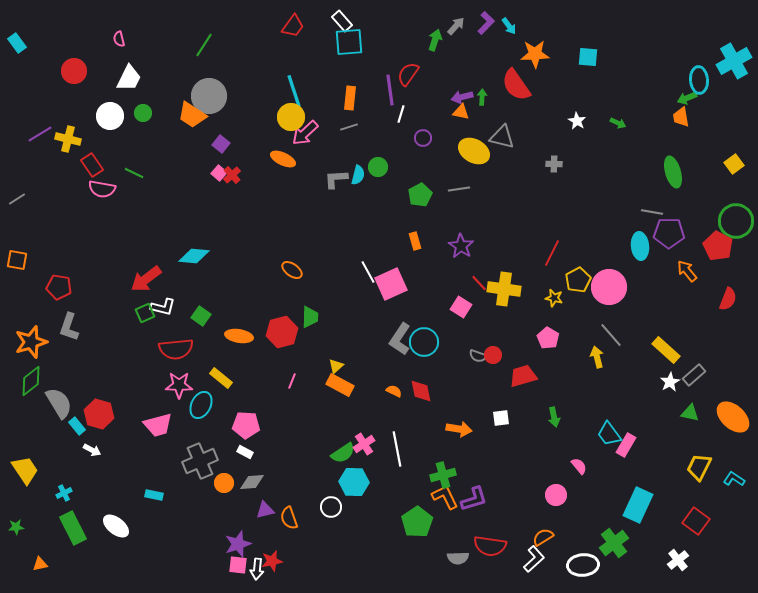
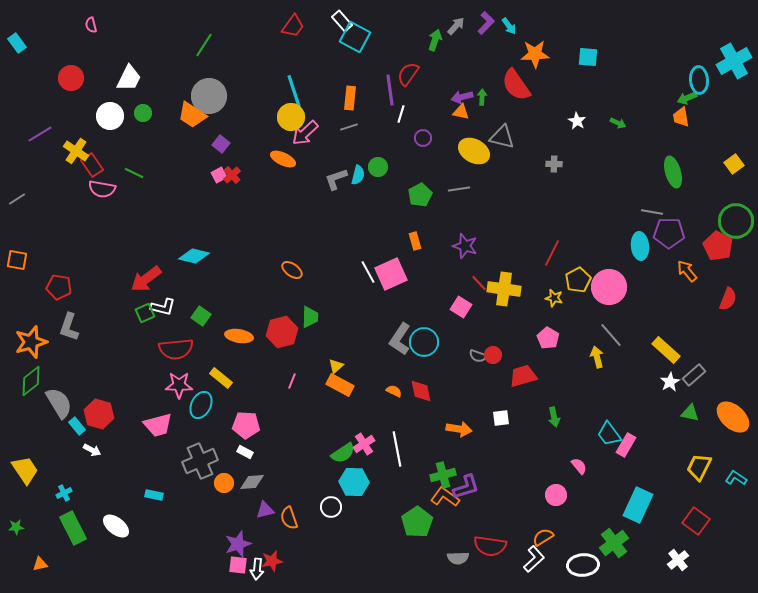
pink semicircle at (119, 39): moved 28 px left, 14 px up
cyan square at (349, 42): moved 6 px right, 5 px up; rotated 32 degrees clockwise
red circle at (74, 71): moved 3 px left, 7 px down
yellow cross at (68, 139): moved 8 px right, 12 px down; rotated 20 degrees clockwise
pink square at (219, 173): moved 2 px down; rotated 21 degrees clockwise
gray L-shape at (336, 179): rotated 15 degrees counterclockwise
purple star at (461, 246): moved 4 px right; rotated 15 degrees counterclockwise
cyan diamond at (194, 256): rotated 8 degrees clockwise
pink square at (391, 284): moved 10 px up
cyan L-shape at (734, 479): moved 2 px right, 1 px up
orange L-shape at (445, 497): rotated 28 degrees counterclockwise
purple L-shape at (474, 499): moved 8 px left, 12 px up
